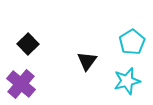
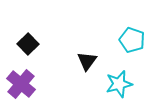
cyan pentagon: moved 2 px up; rotated 20 degrees counterclockwise
cyan star: moved 8 px left, 3 px down
